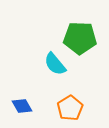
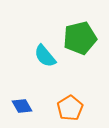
green pentagon: rotated 16 degrees counterclockwise
cyan semicircle: moved 10 px left, 8 px up
